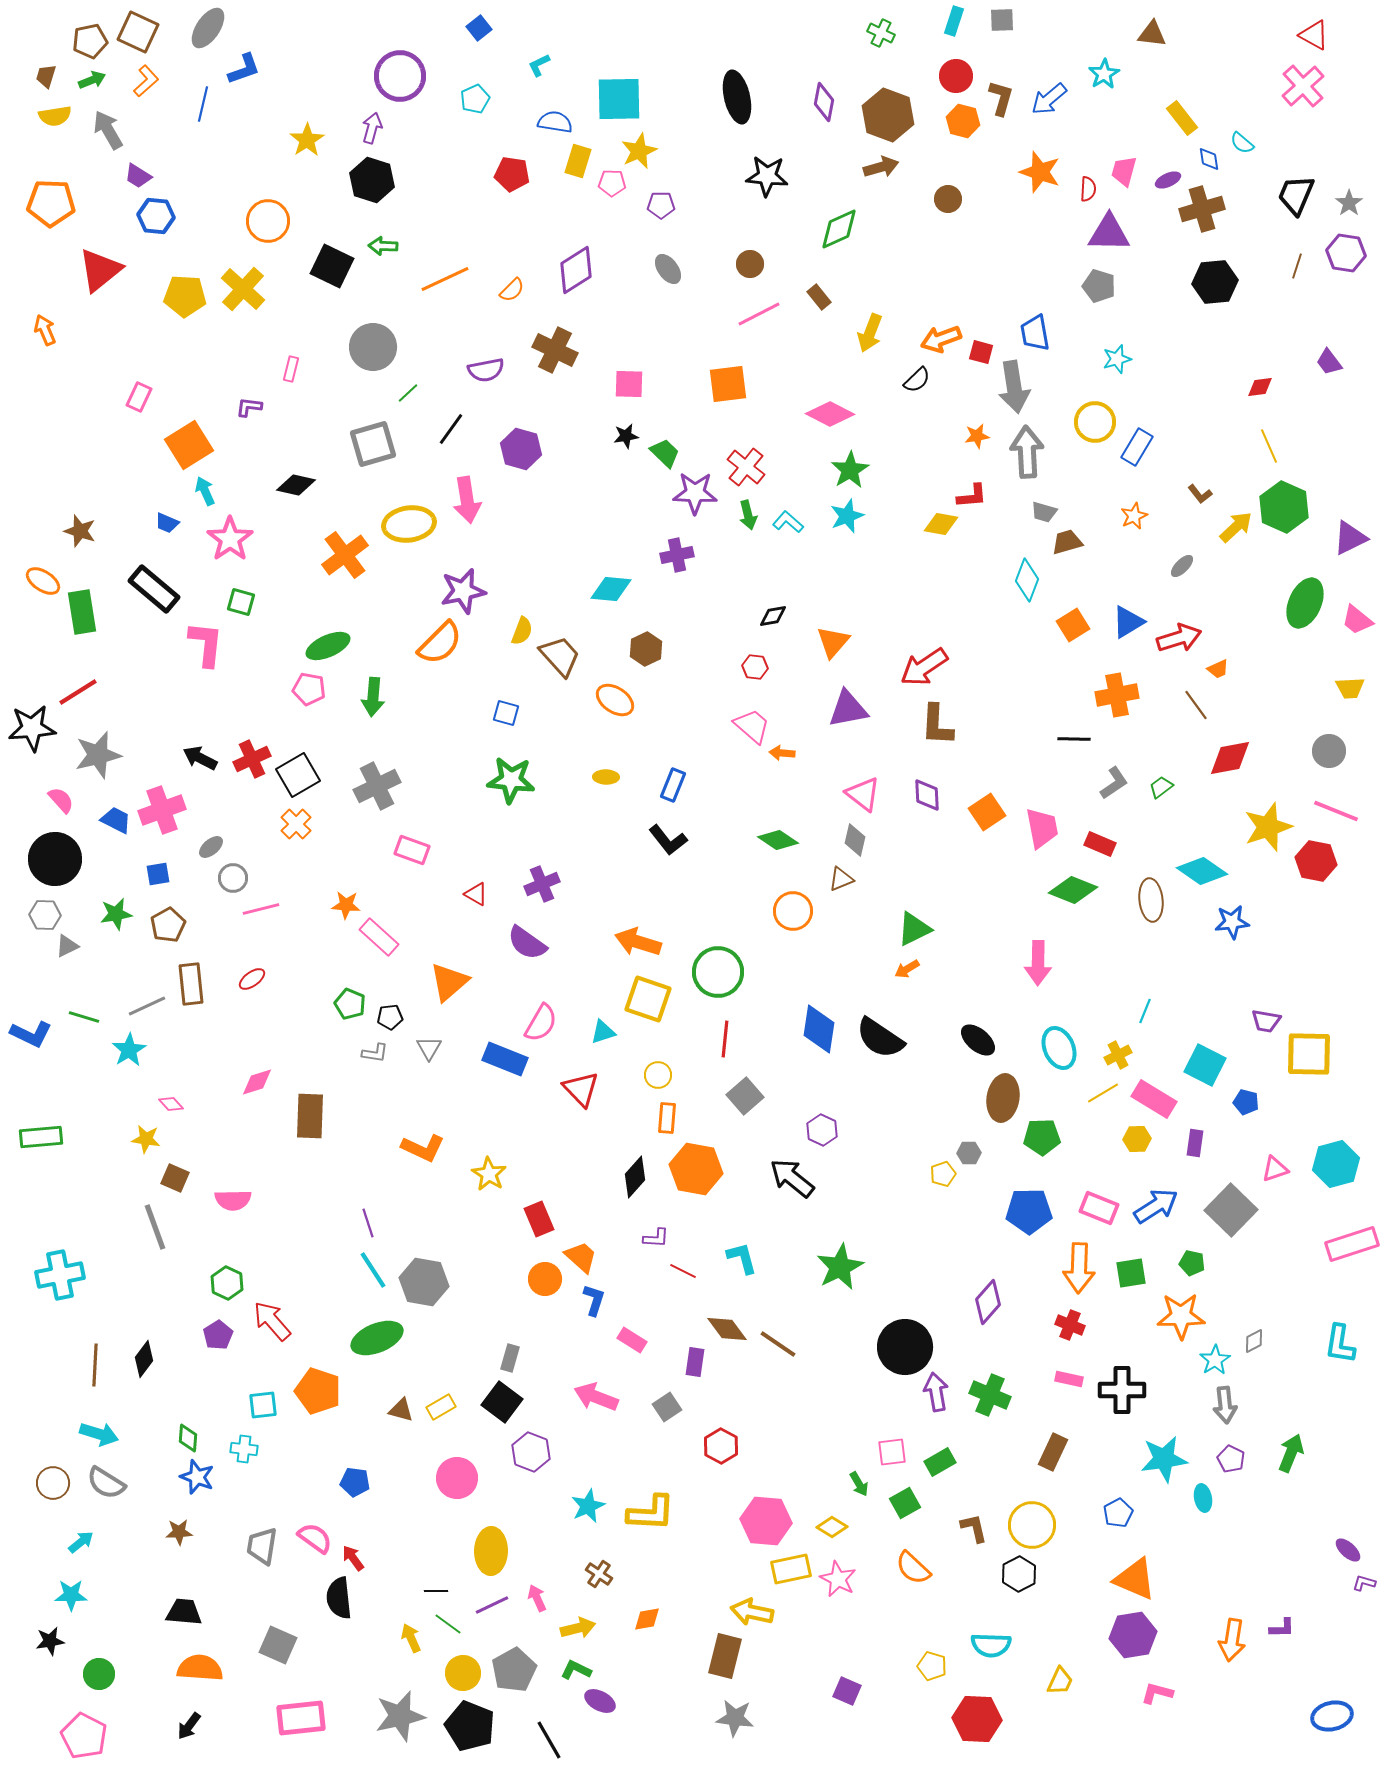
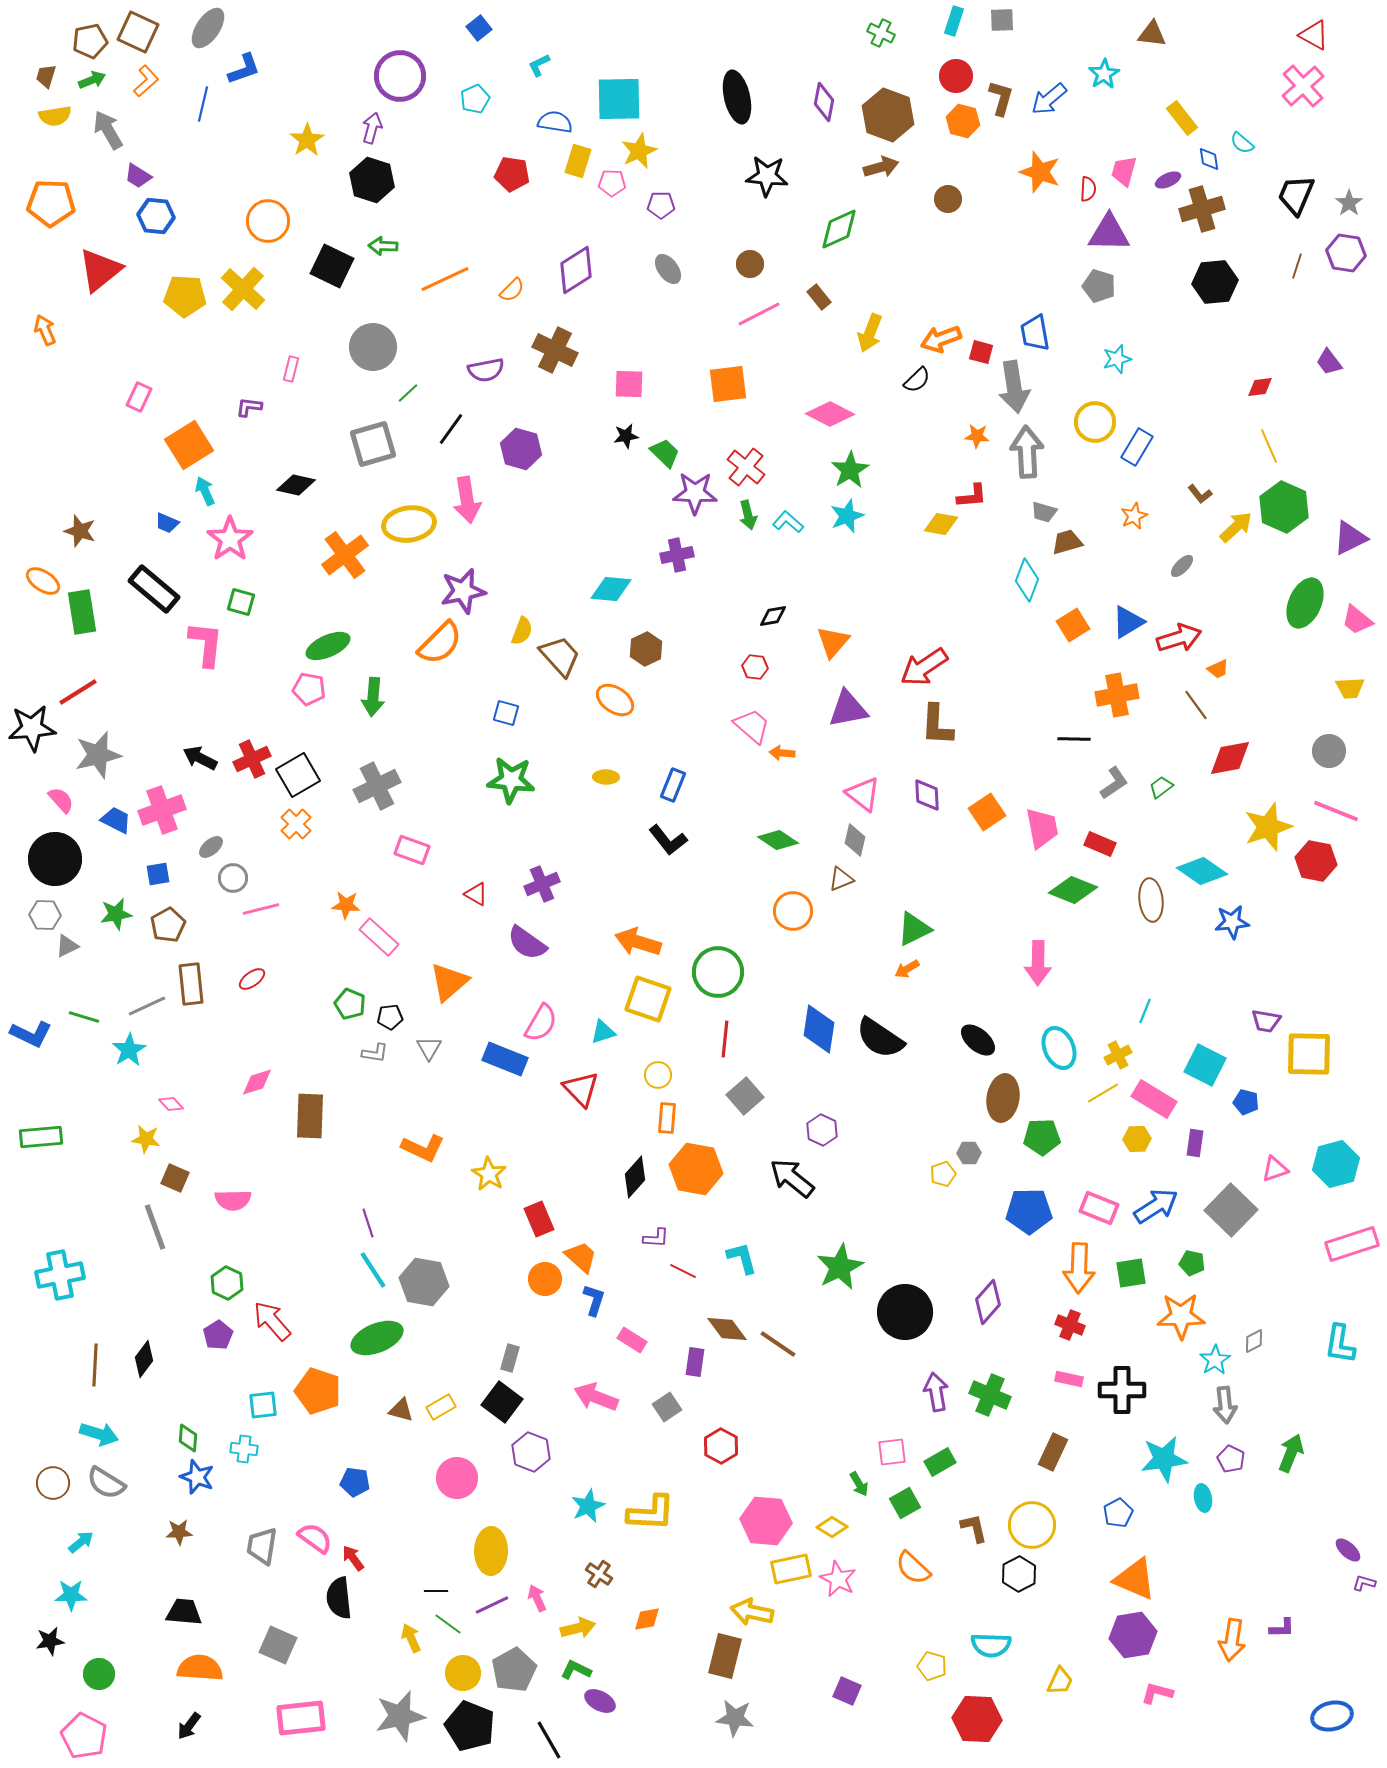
orange star at (977, 436): rotated 15 degrees clockwise
black circle at (905, 1347): moved 35 px up
